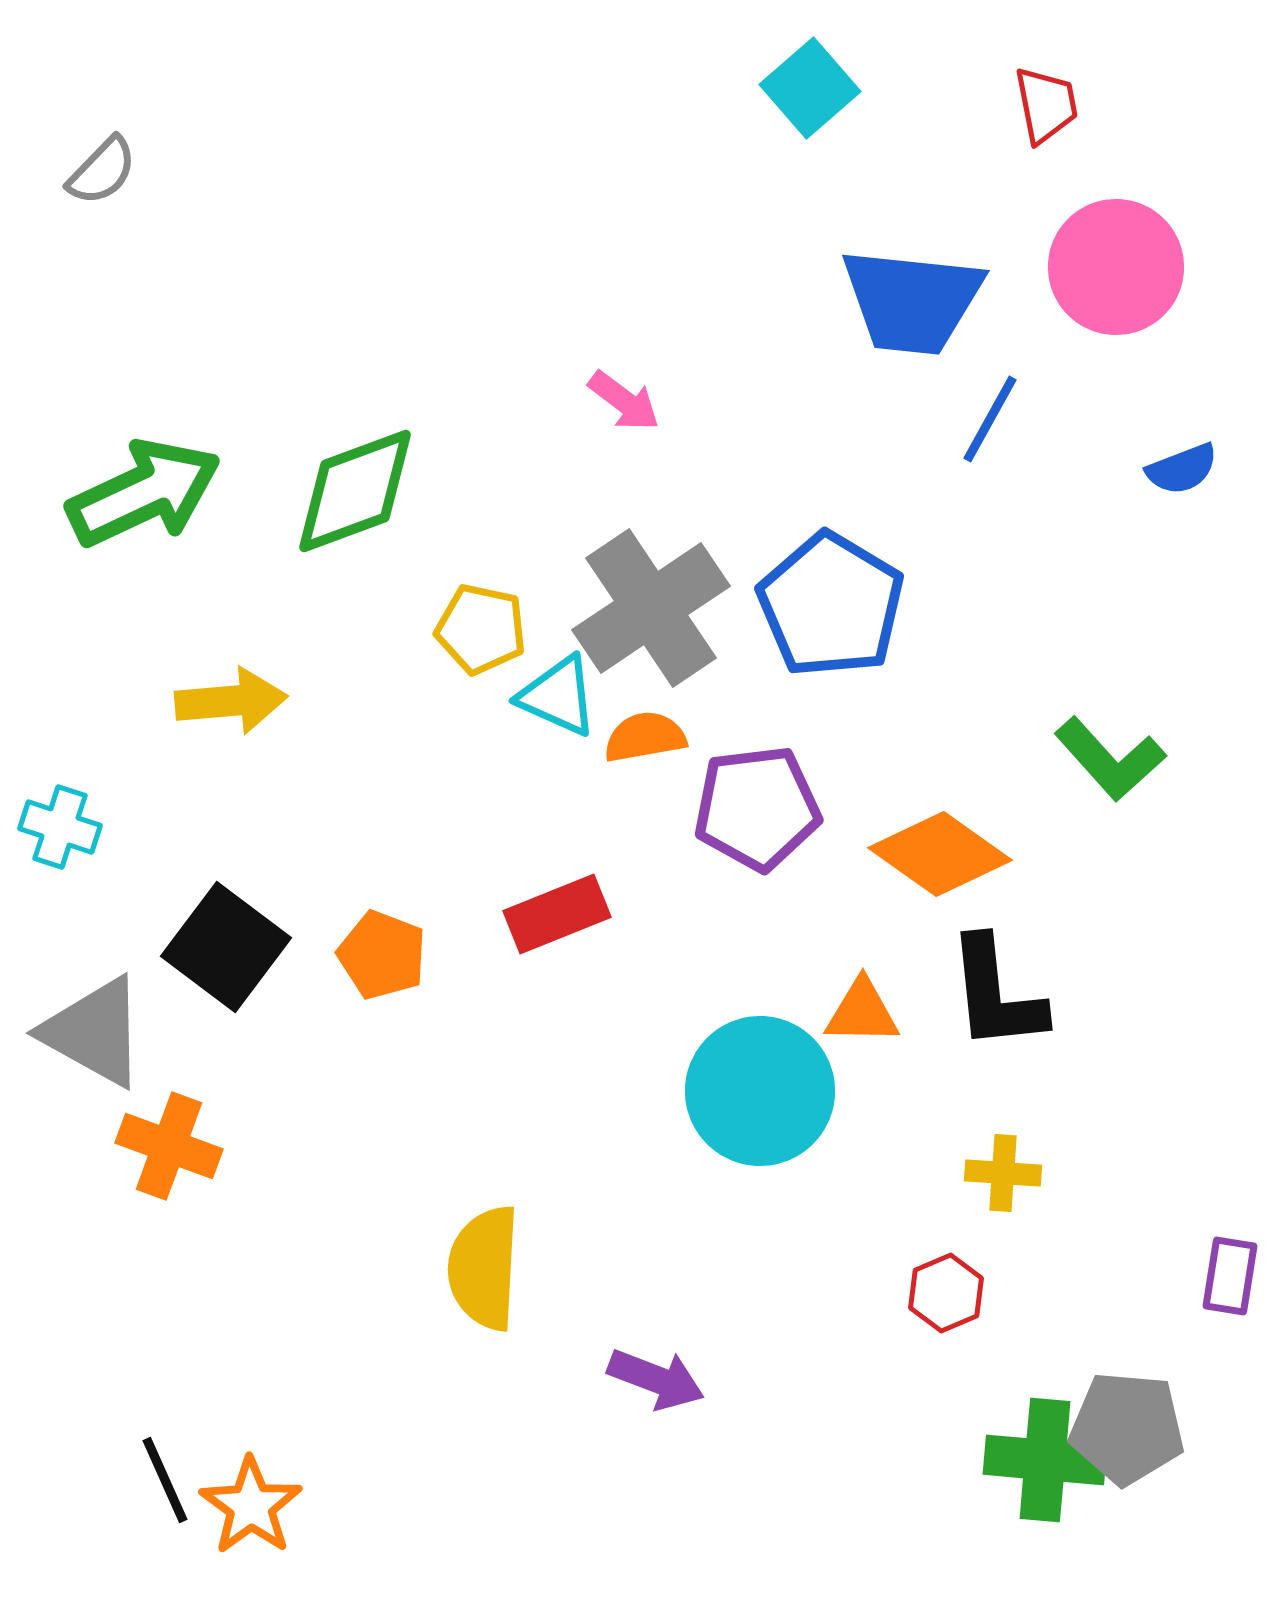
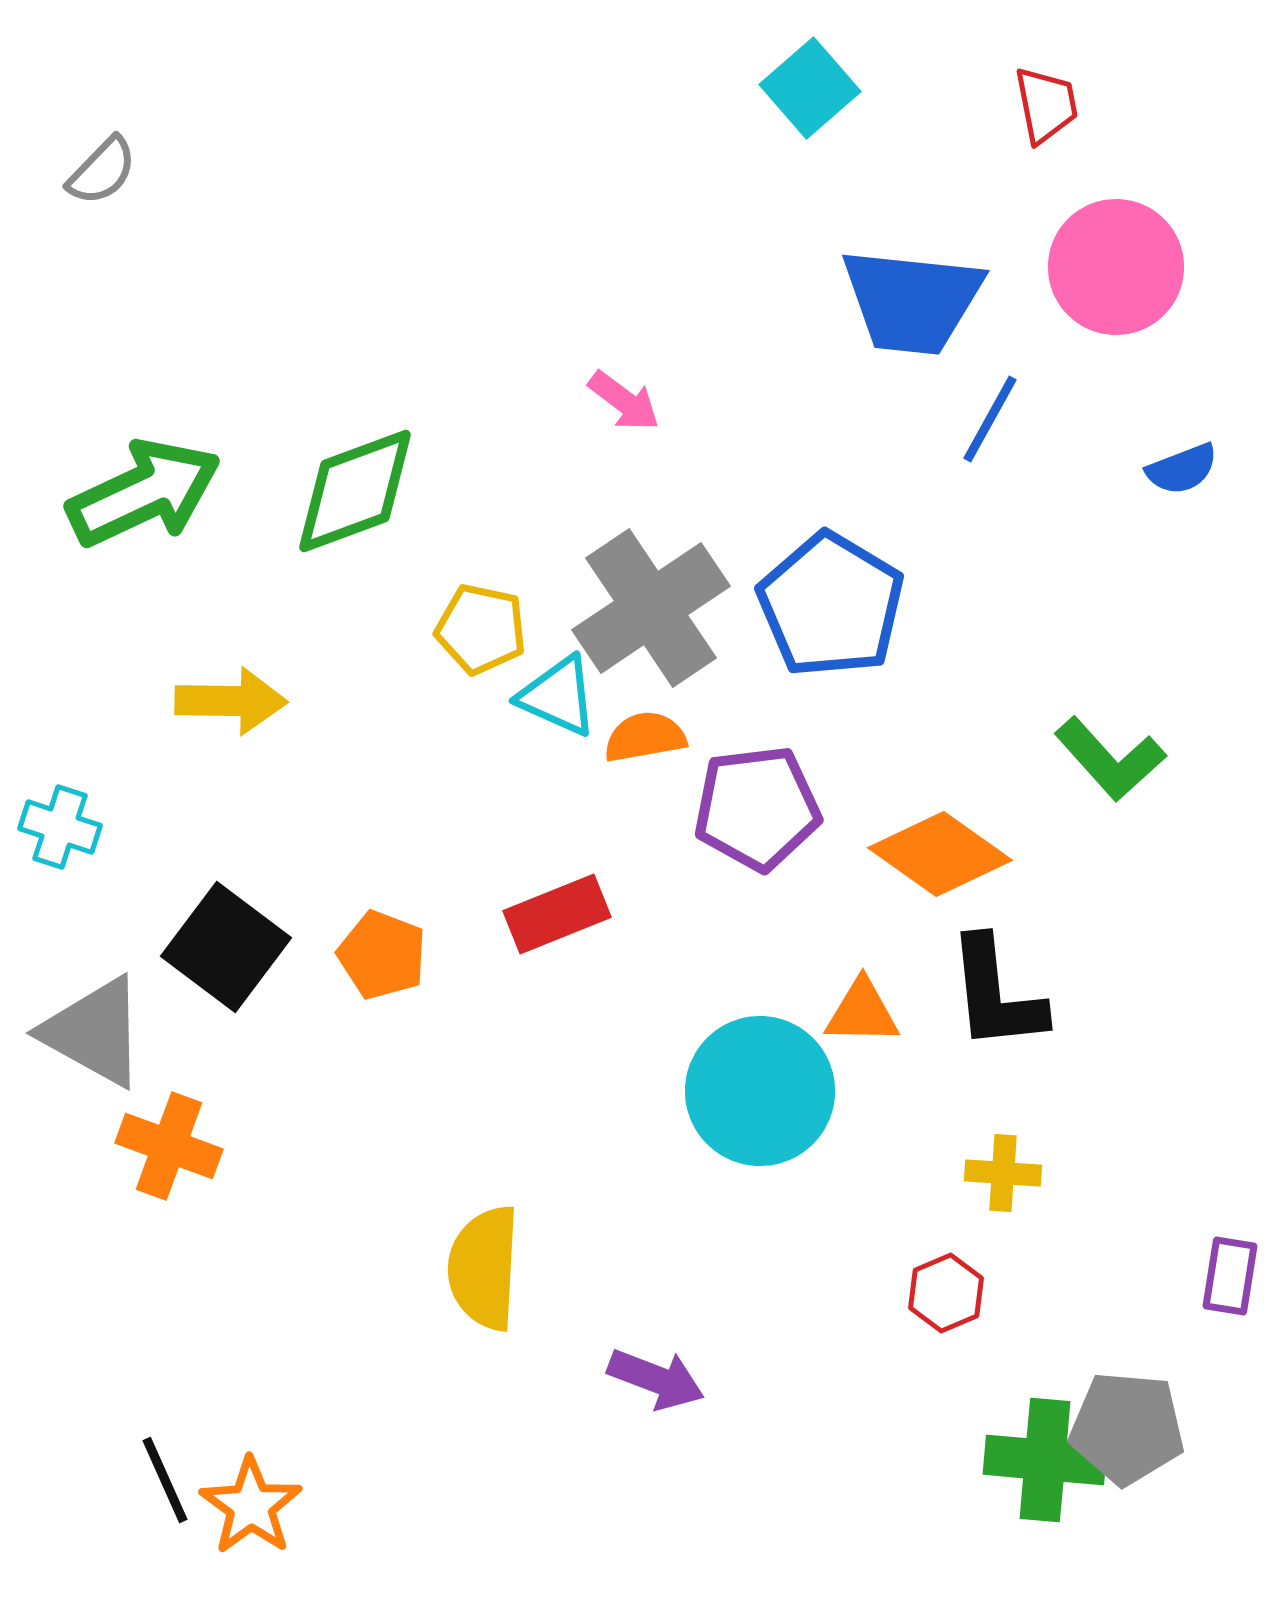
yellow arrow: rotated 6 degrees clockwise
